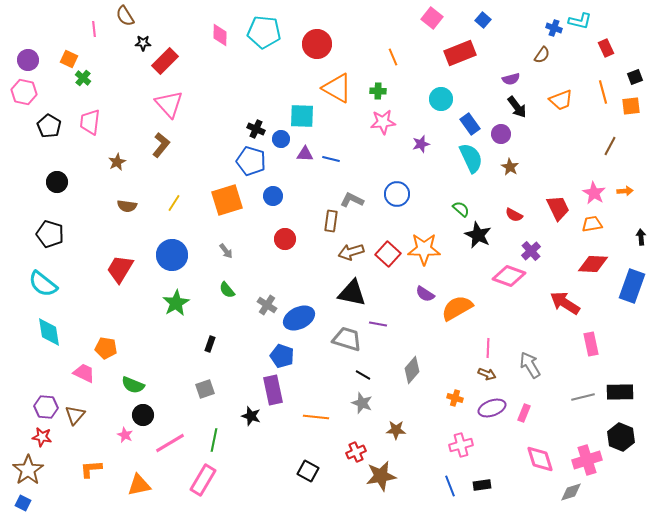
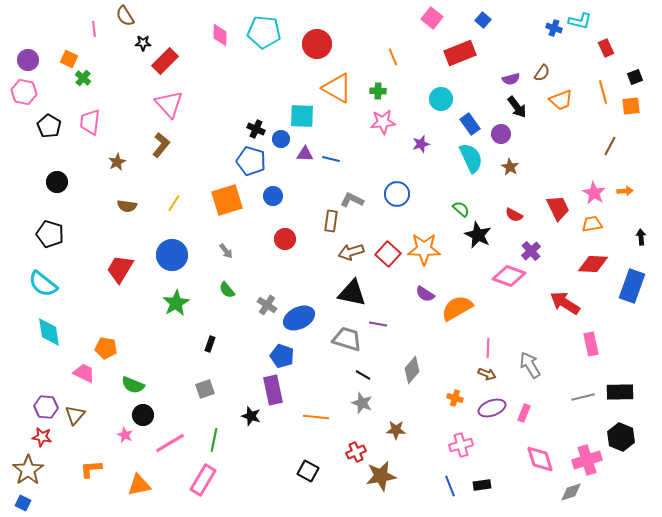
brown semicircle at (542, 55): moved 18 px down
